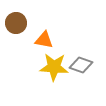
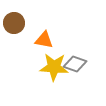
brown circle: moved 2 px left
gray diamond: moved 6 px left, 1 px up
